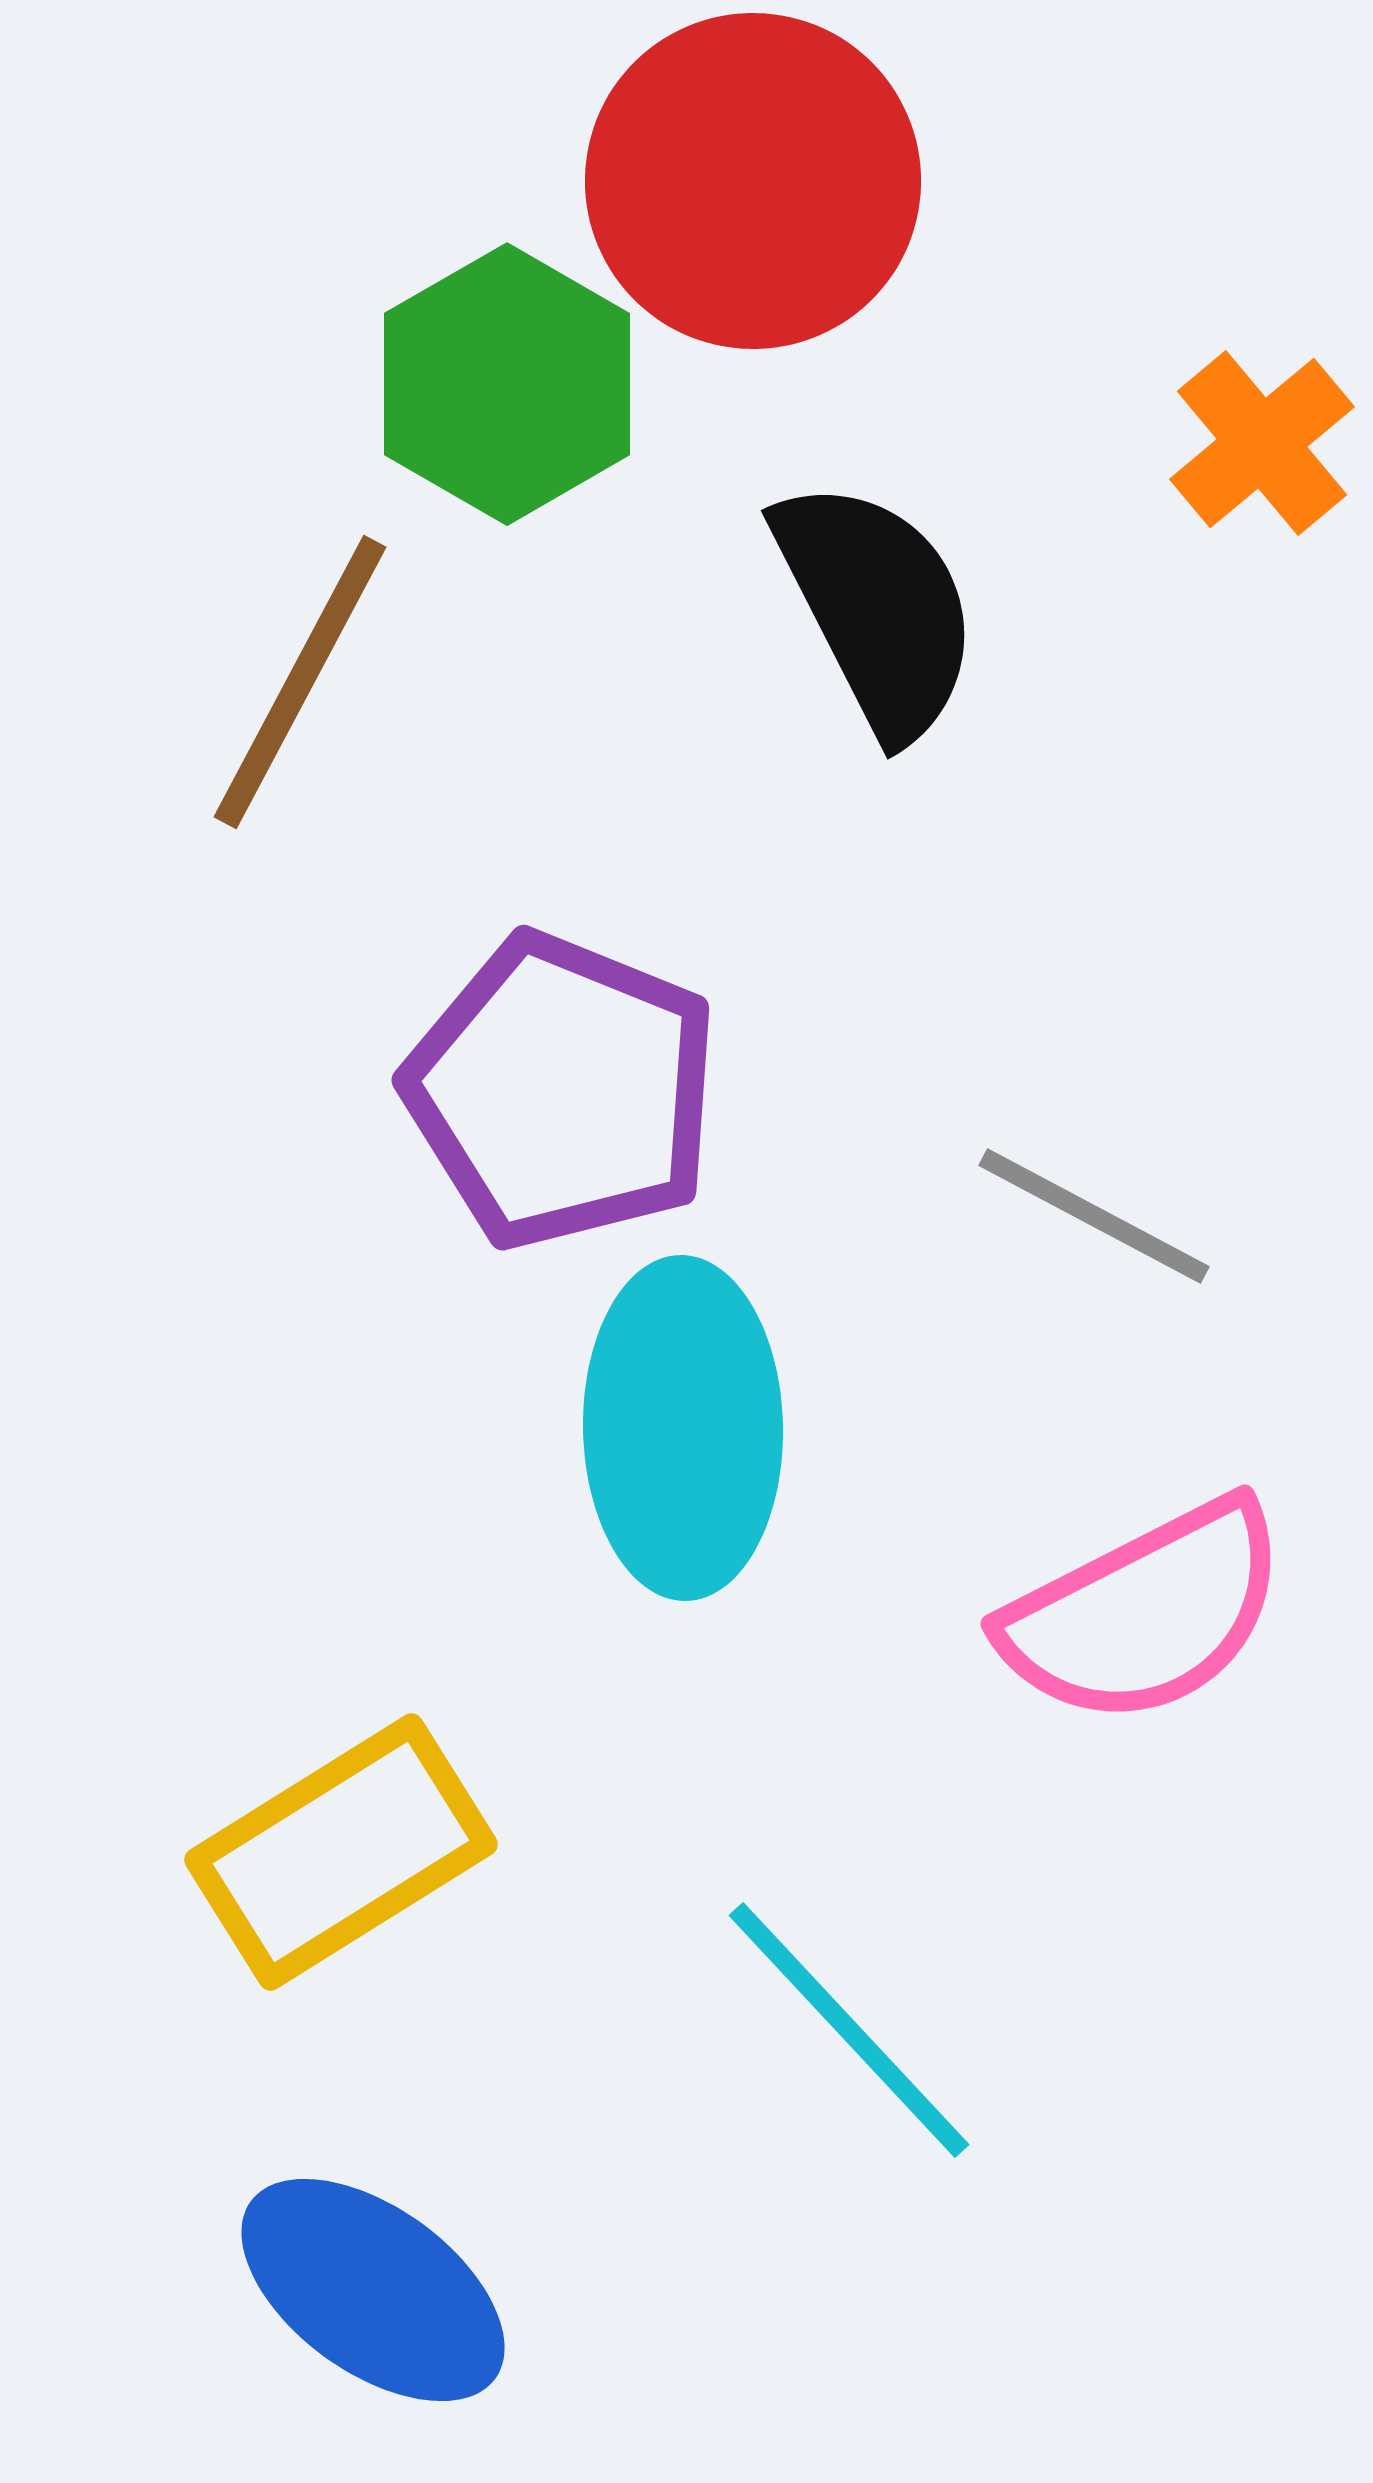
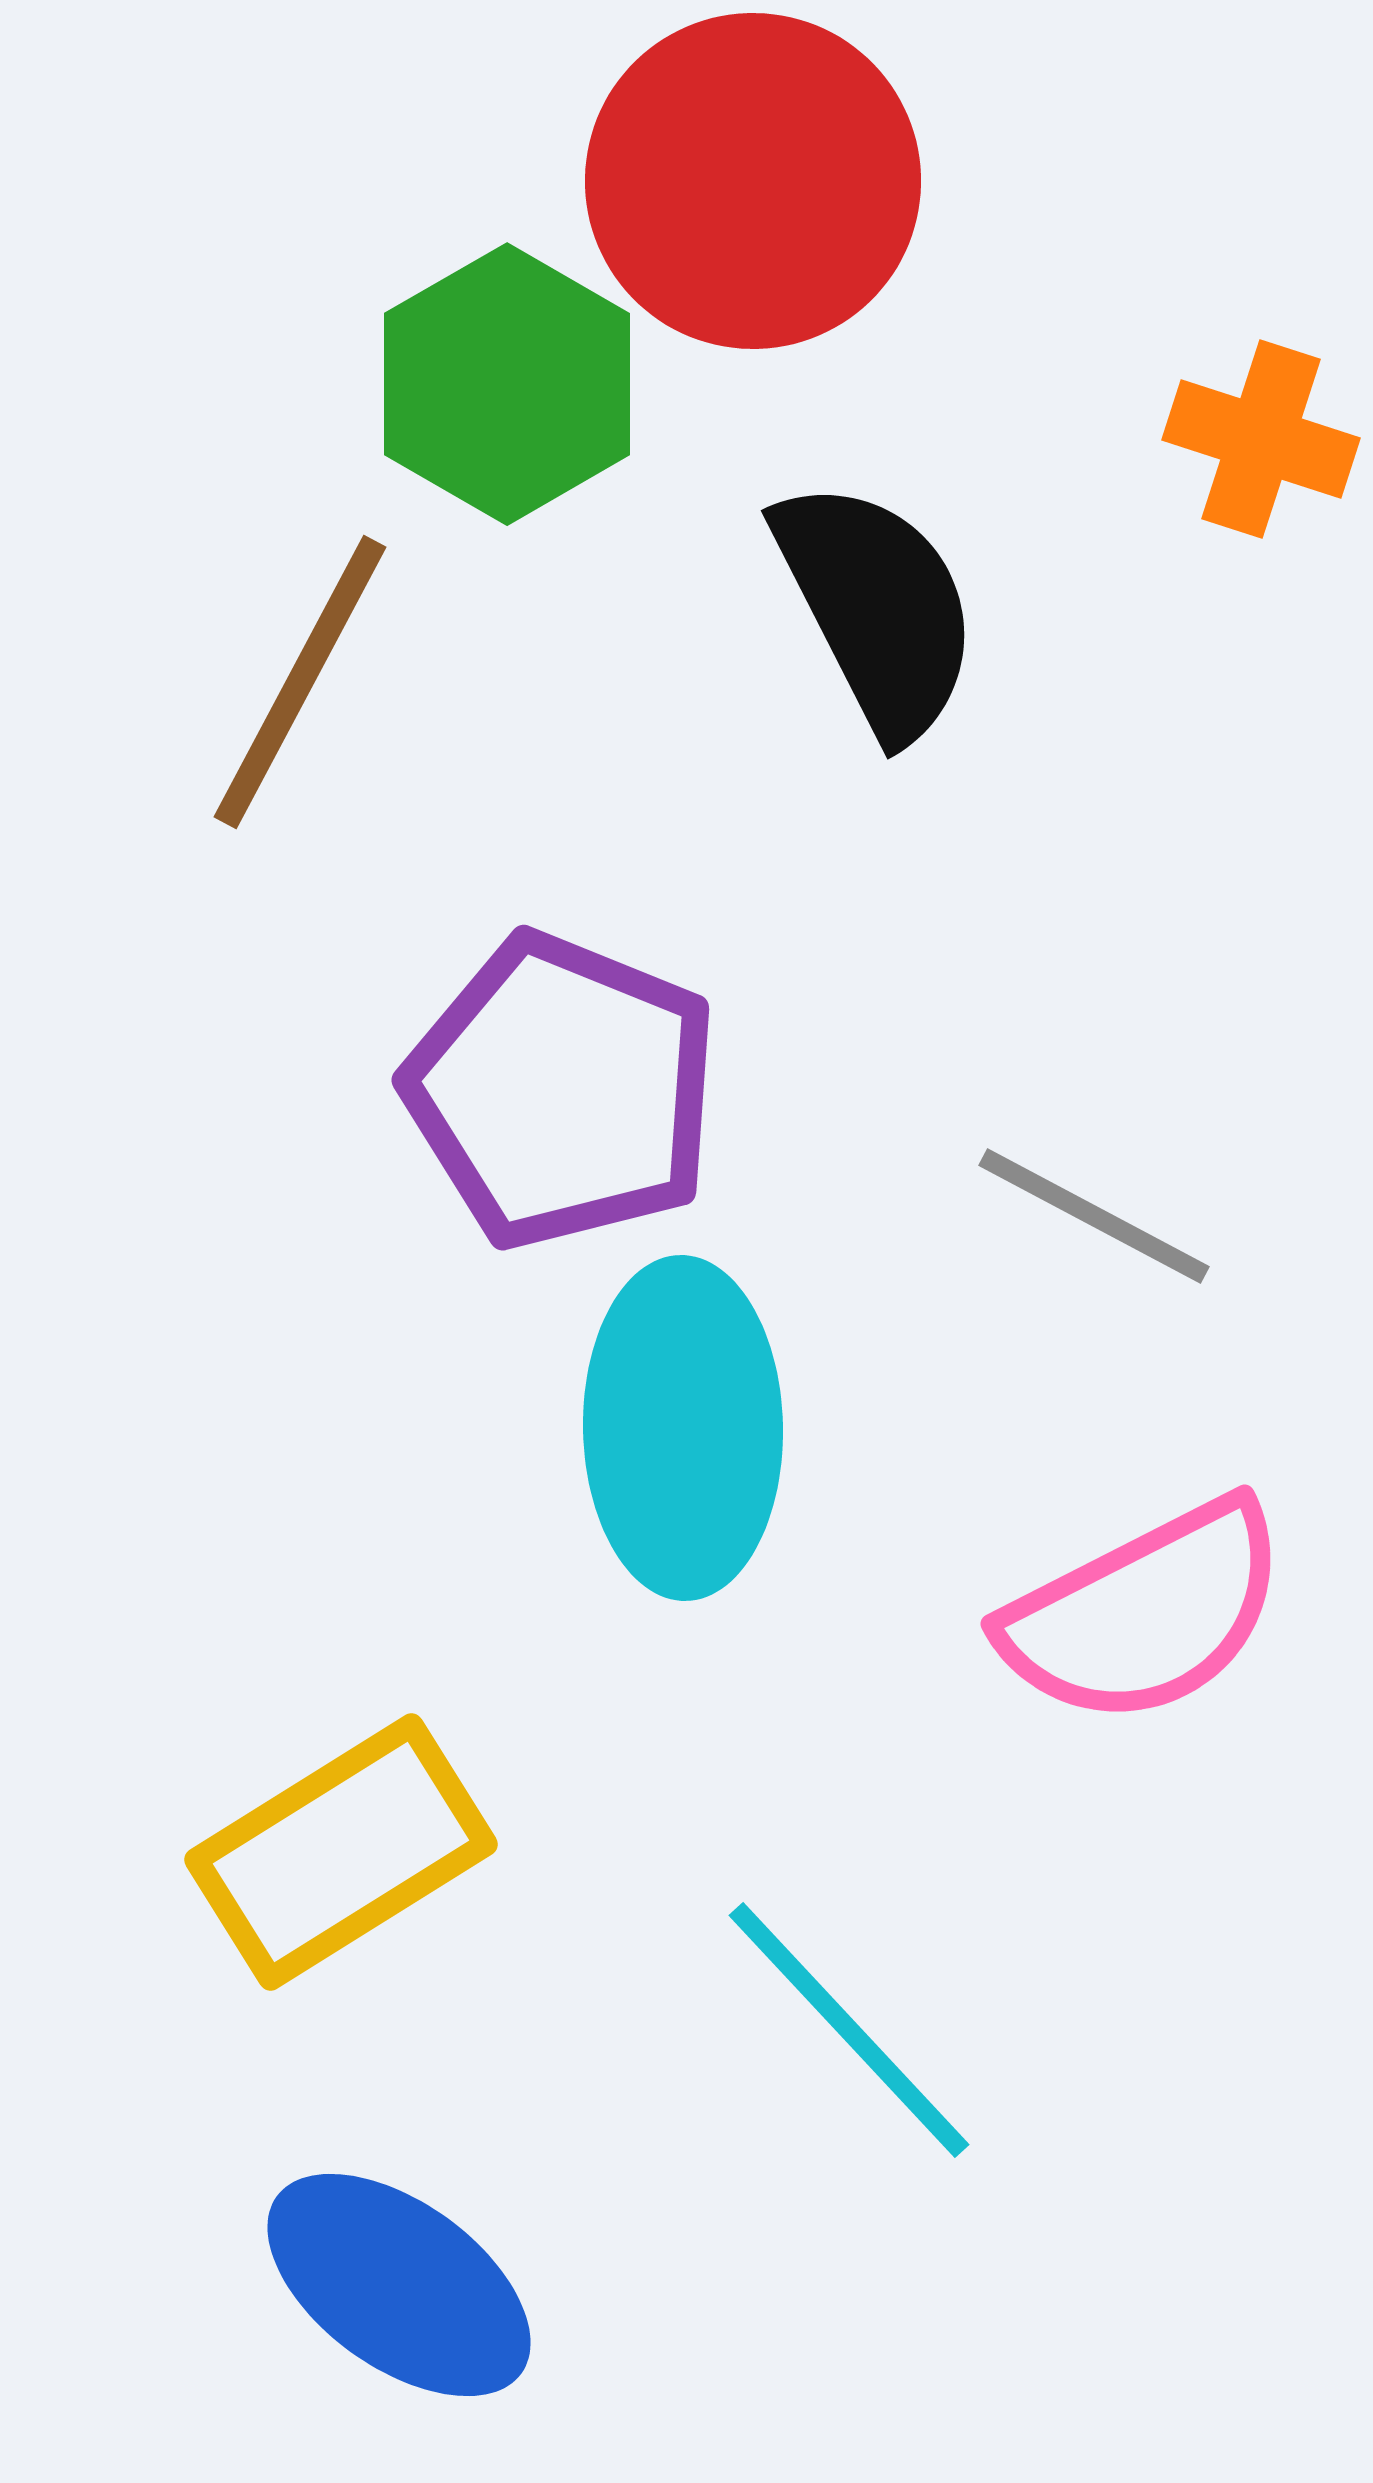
orange cross: moved 1 px left, 4 px up; rotated 32 degrees counterclockwise
blue ellipse: moved 26 px right, 5 px up
